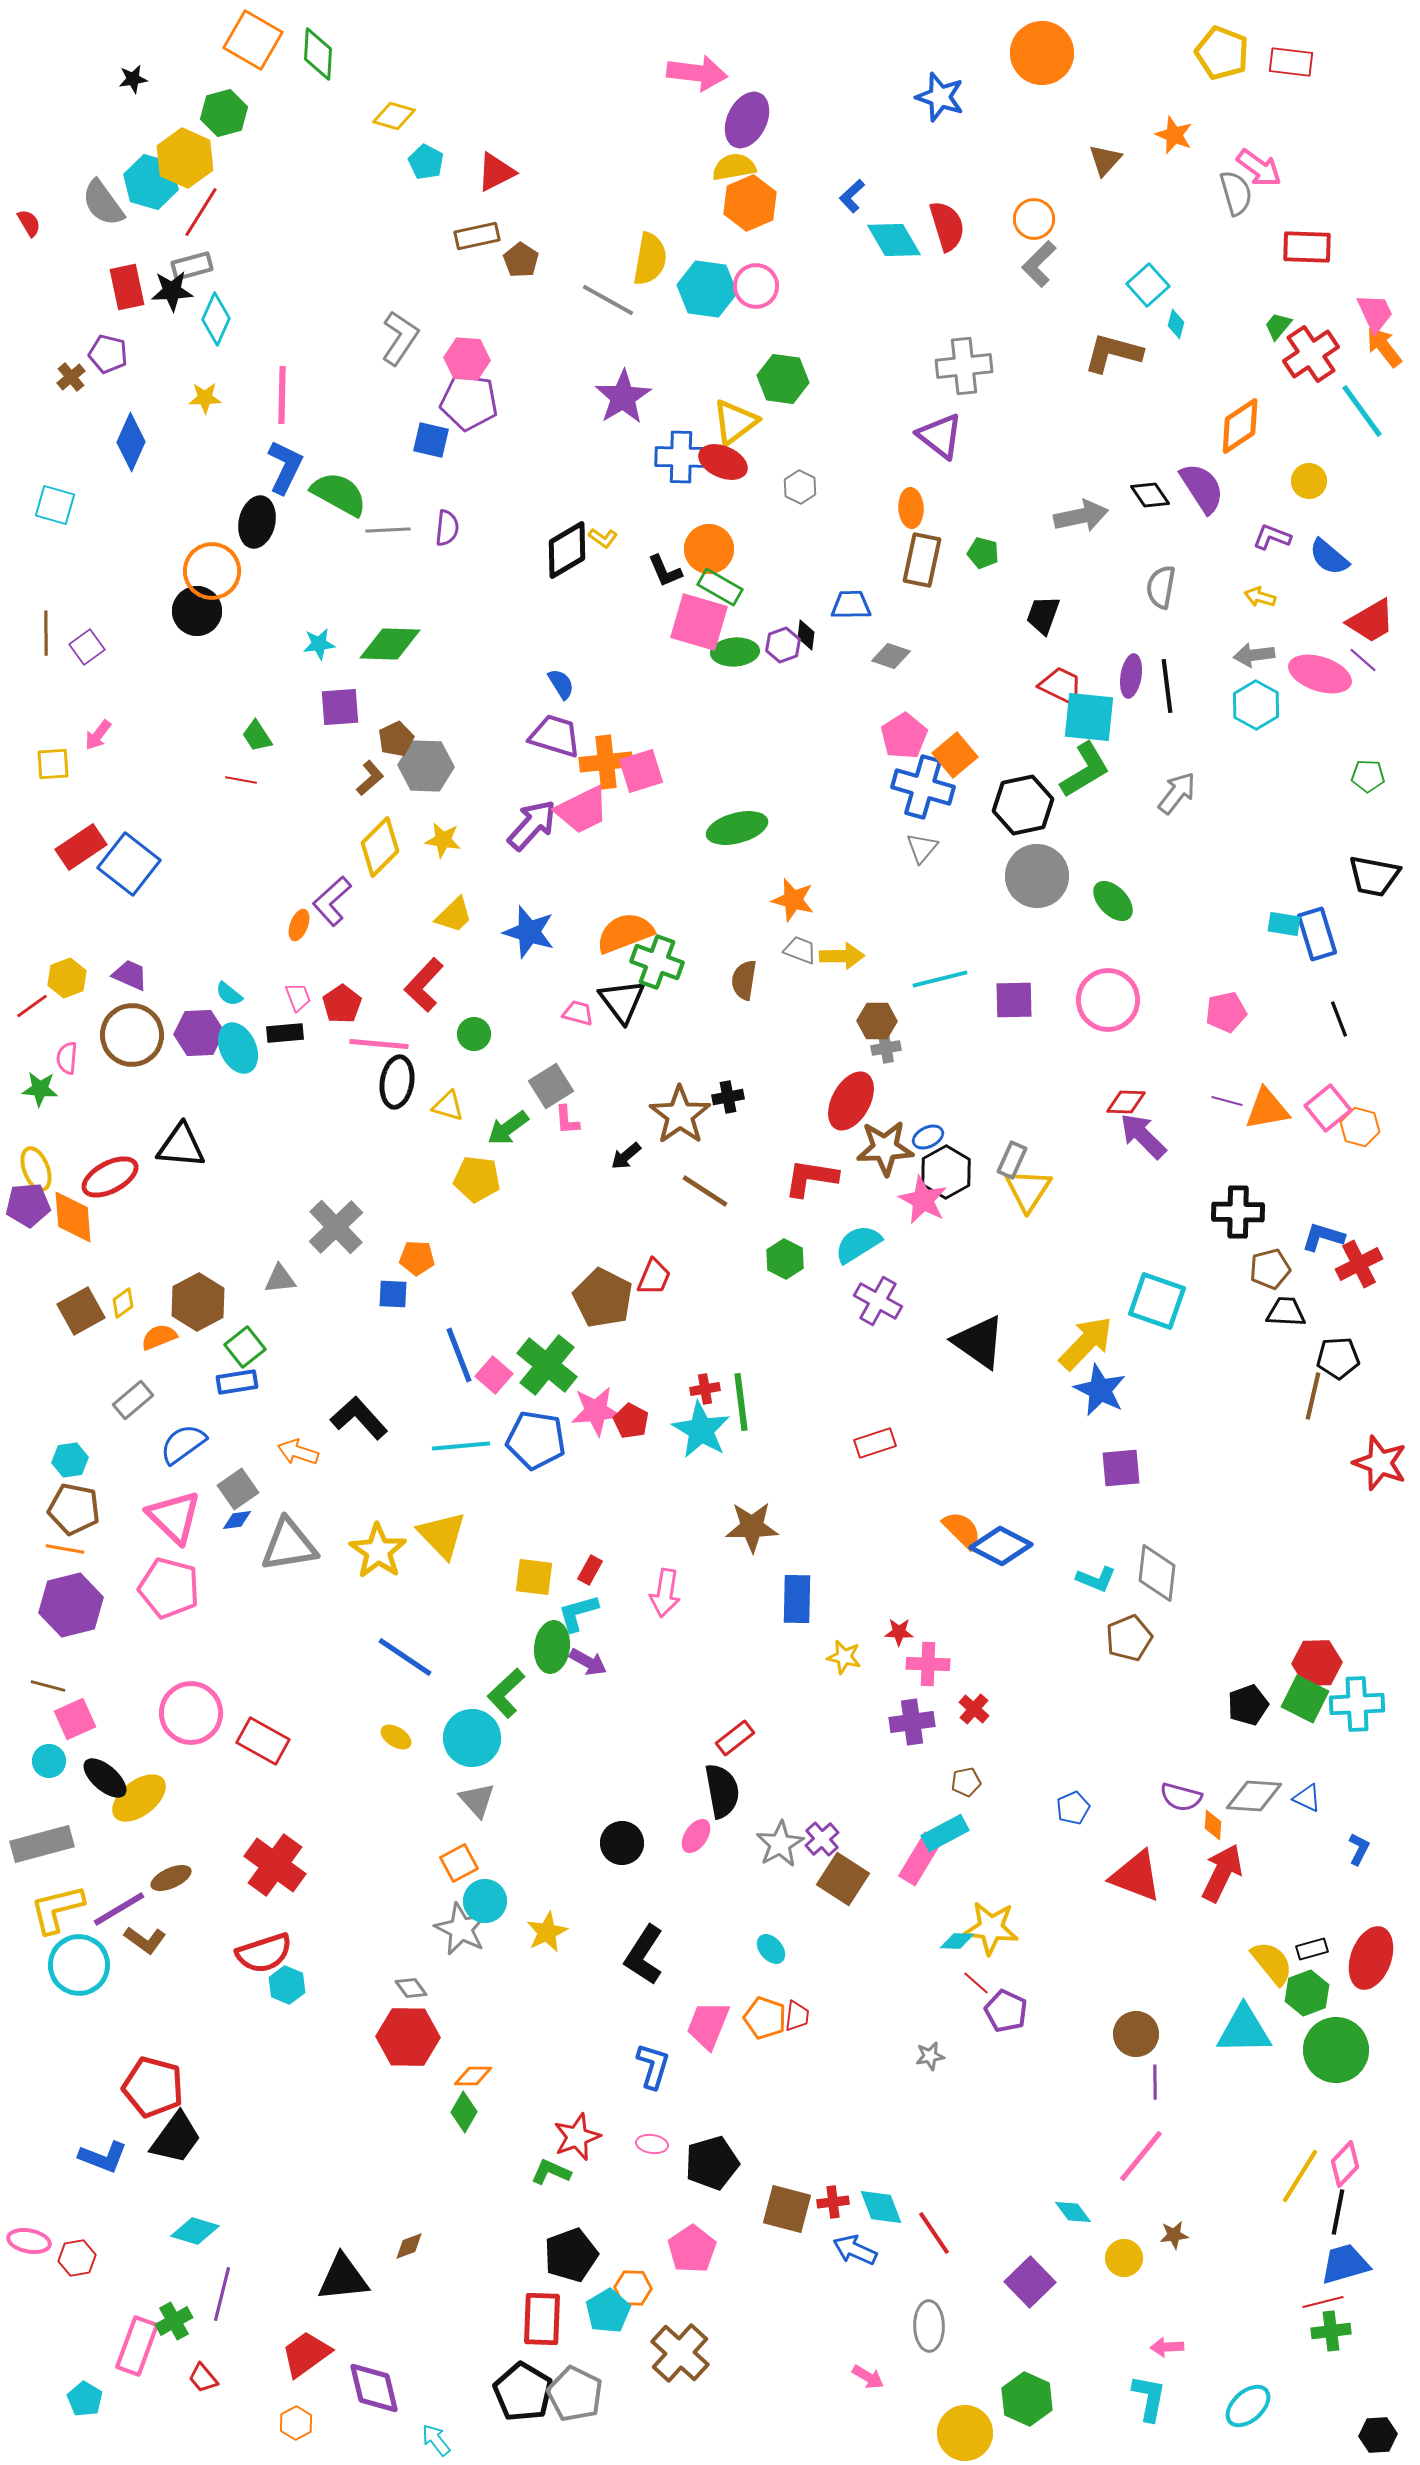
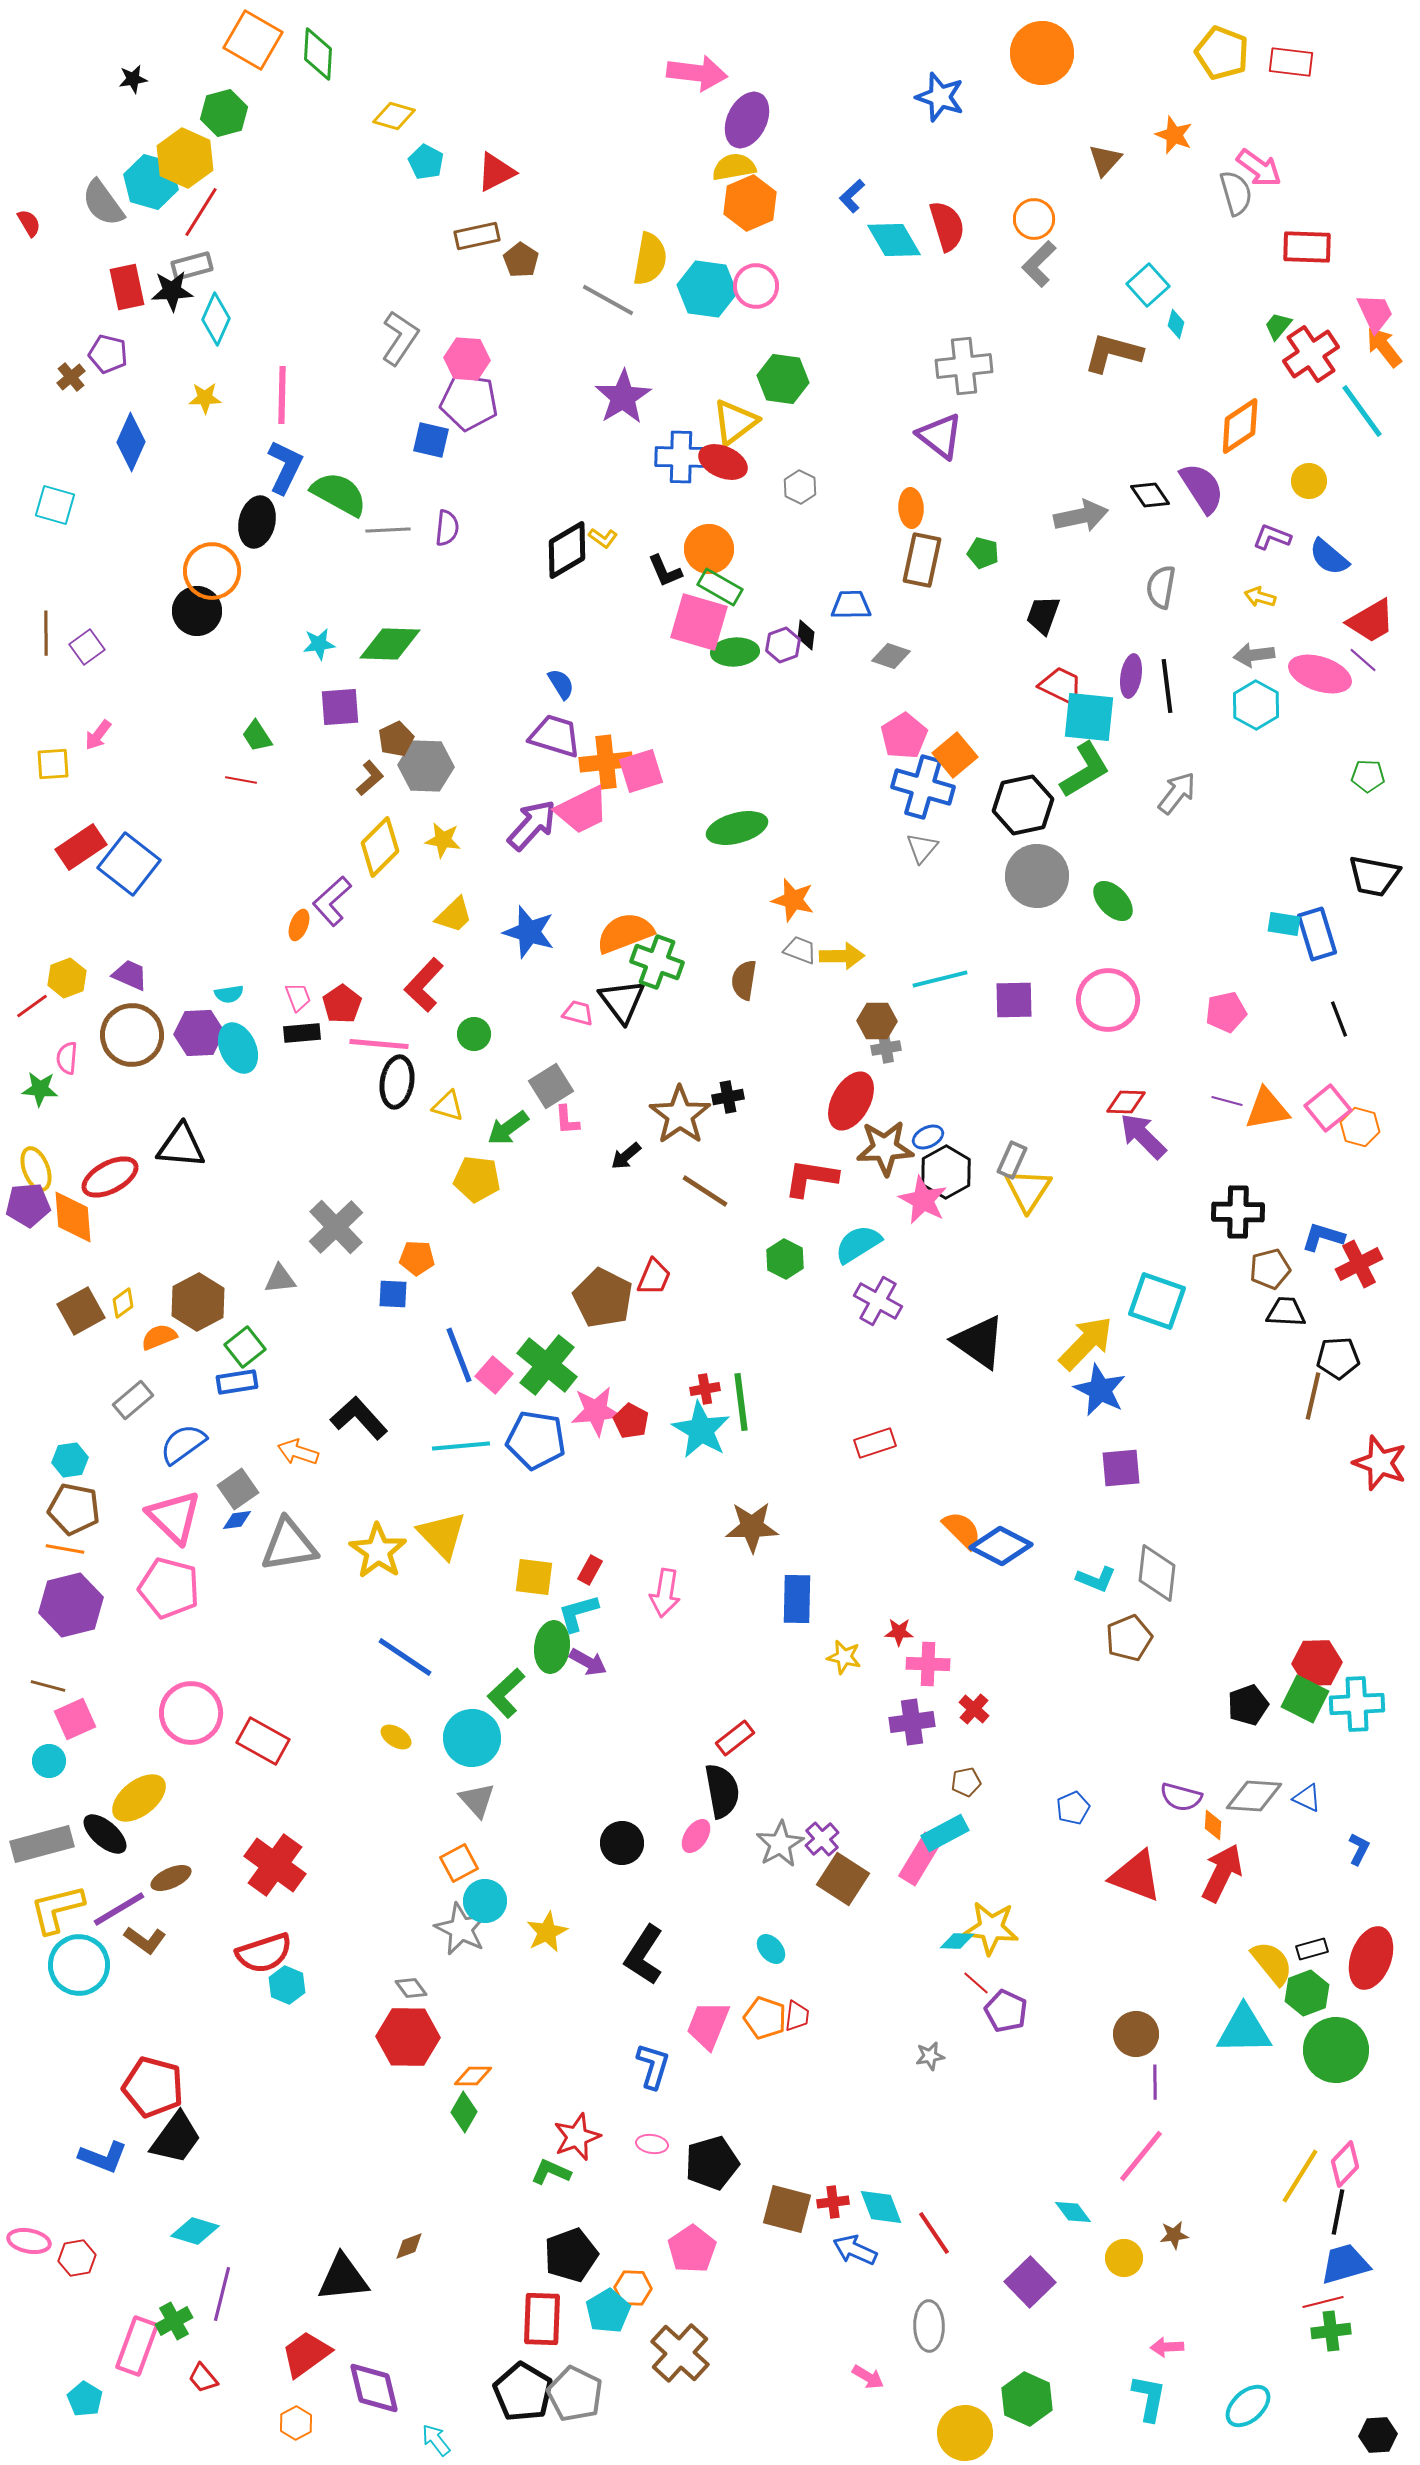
cyan semicircle at (229, 994): rotated 48 degrees counterclockwise
black rectangle at (285, 1033): moved 17 px right
black ellipse at (105, 1778): moved 56 px down
